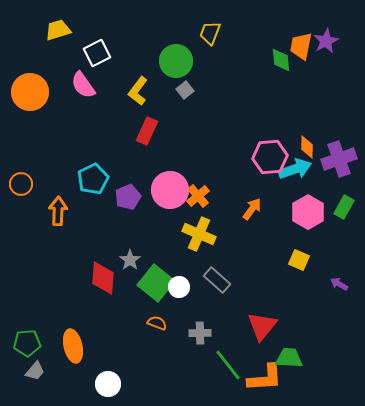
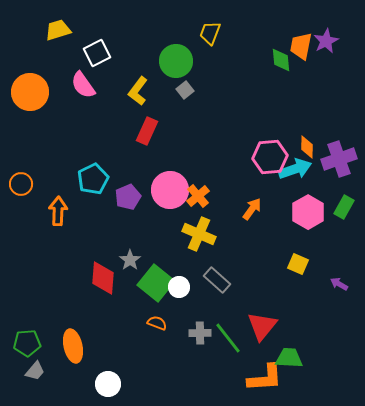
yellow square at (299, 260): moved 1 px left, 4 px down
green line at (228, 365): moved 27 px up
